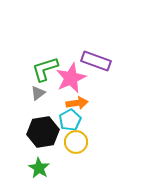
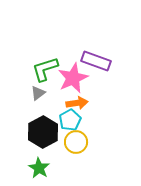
pink star: moved 2 px right
black hexagon: rotated 20 degrees counterclockwise
